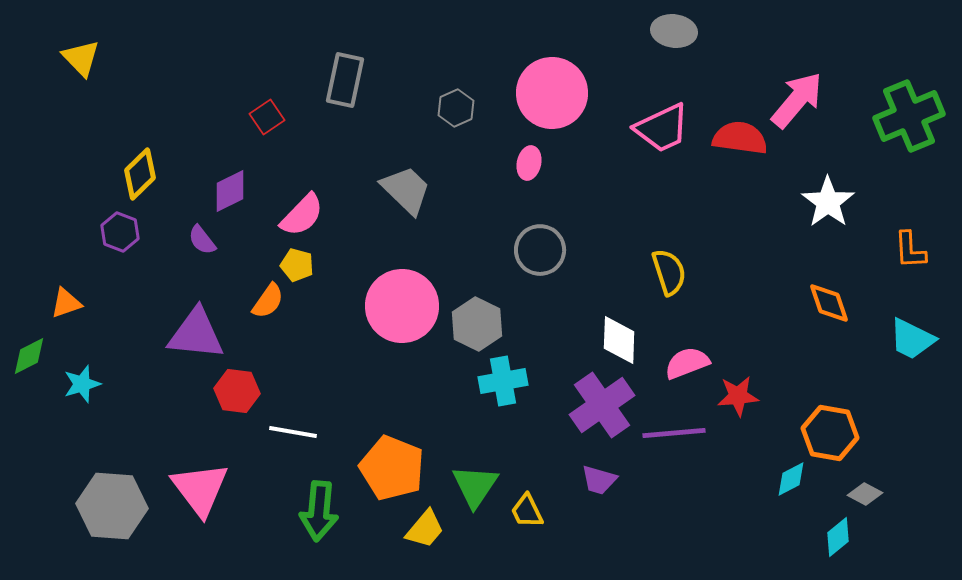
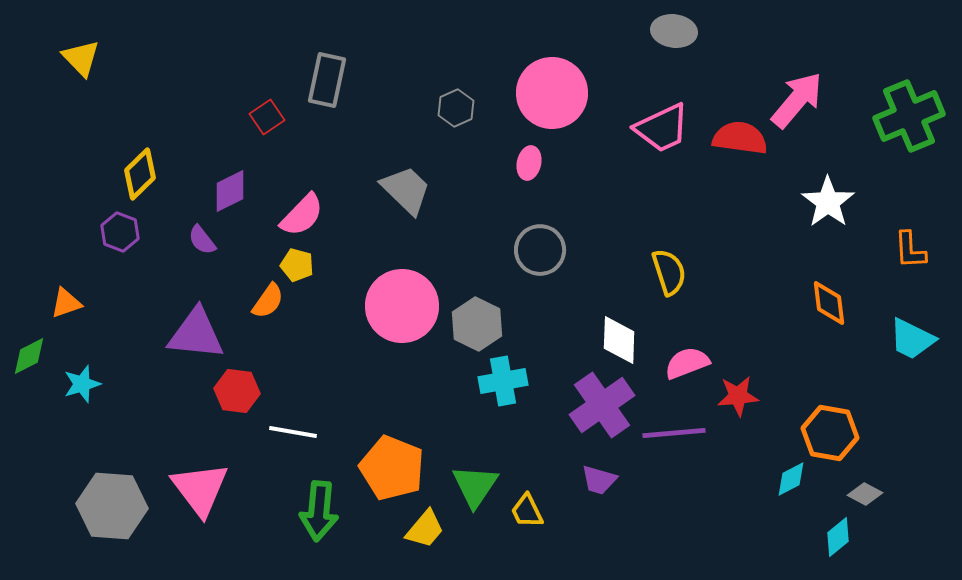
gray rectangle at (345, 80): moved 18 px left
orange diamond at (829, 303): rotated 12 degrees clockwise
